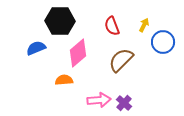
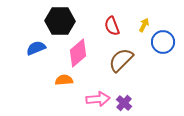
pink arrow: moved 1 px left, 1 px up
